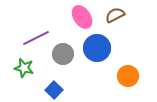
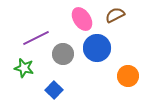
pink ellipse: moved 2 px down
